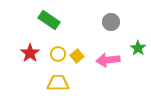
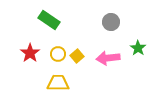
pink arrow: moved 2 px up
